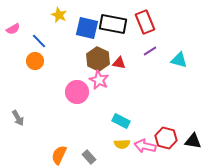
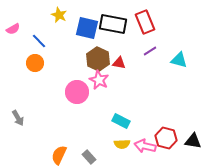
orange circle: moved 2 px down
